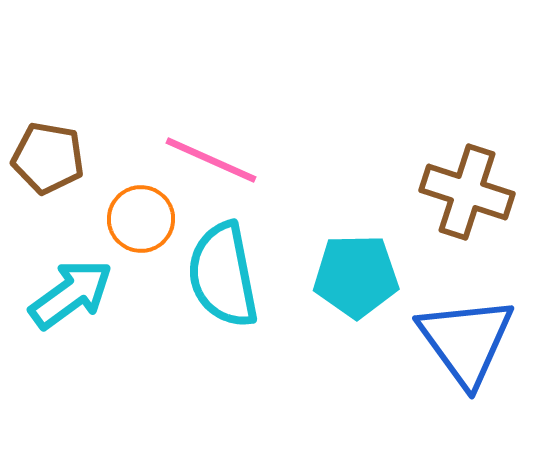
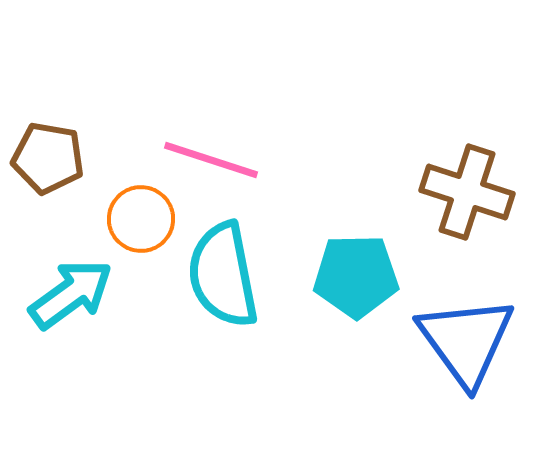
pink line: rotated 6 degrees counterclockwise
